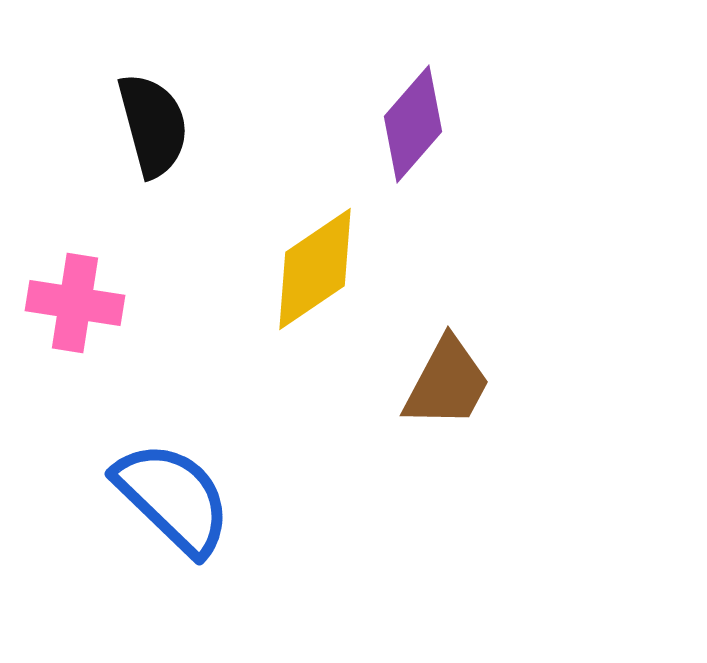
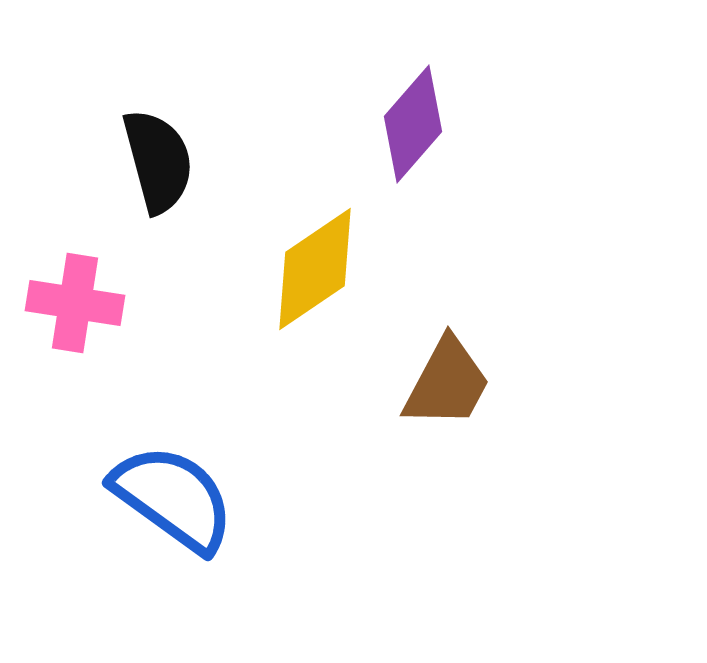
black semicircle: moved 5 px right, 36 px down
blue semicircle: rotated 8 degrees counterclockwise
